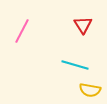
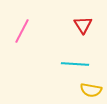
cyan line: moved 1 px up; rotated 12 degrees counterclockwise
yellow semicircle: moved 1 px right
